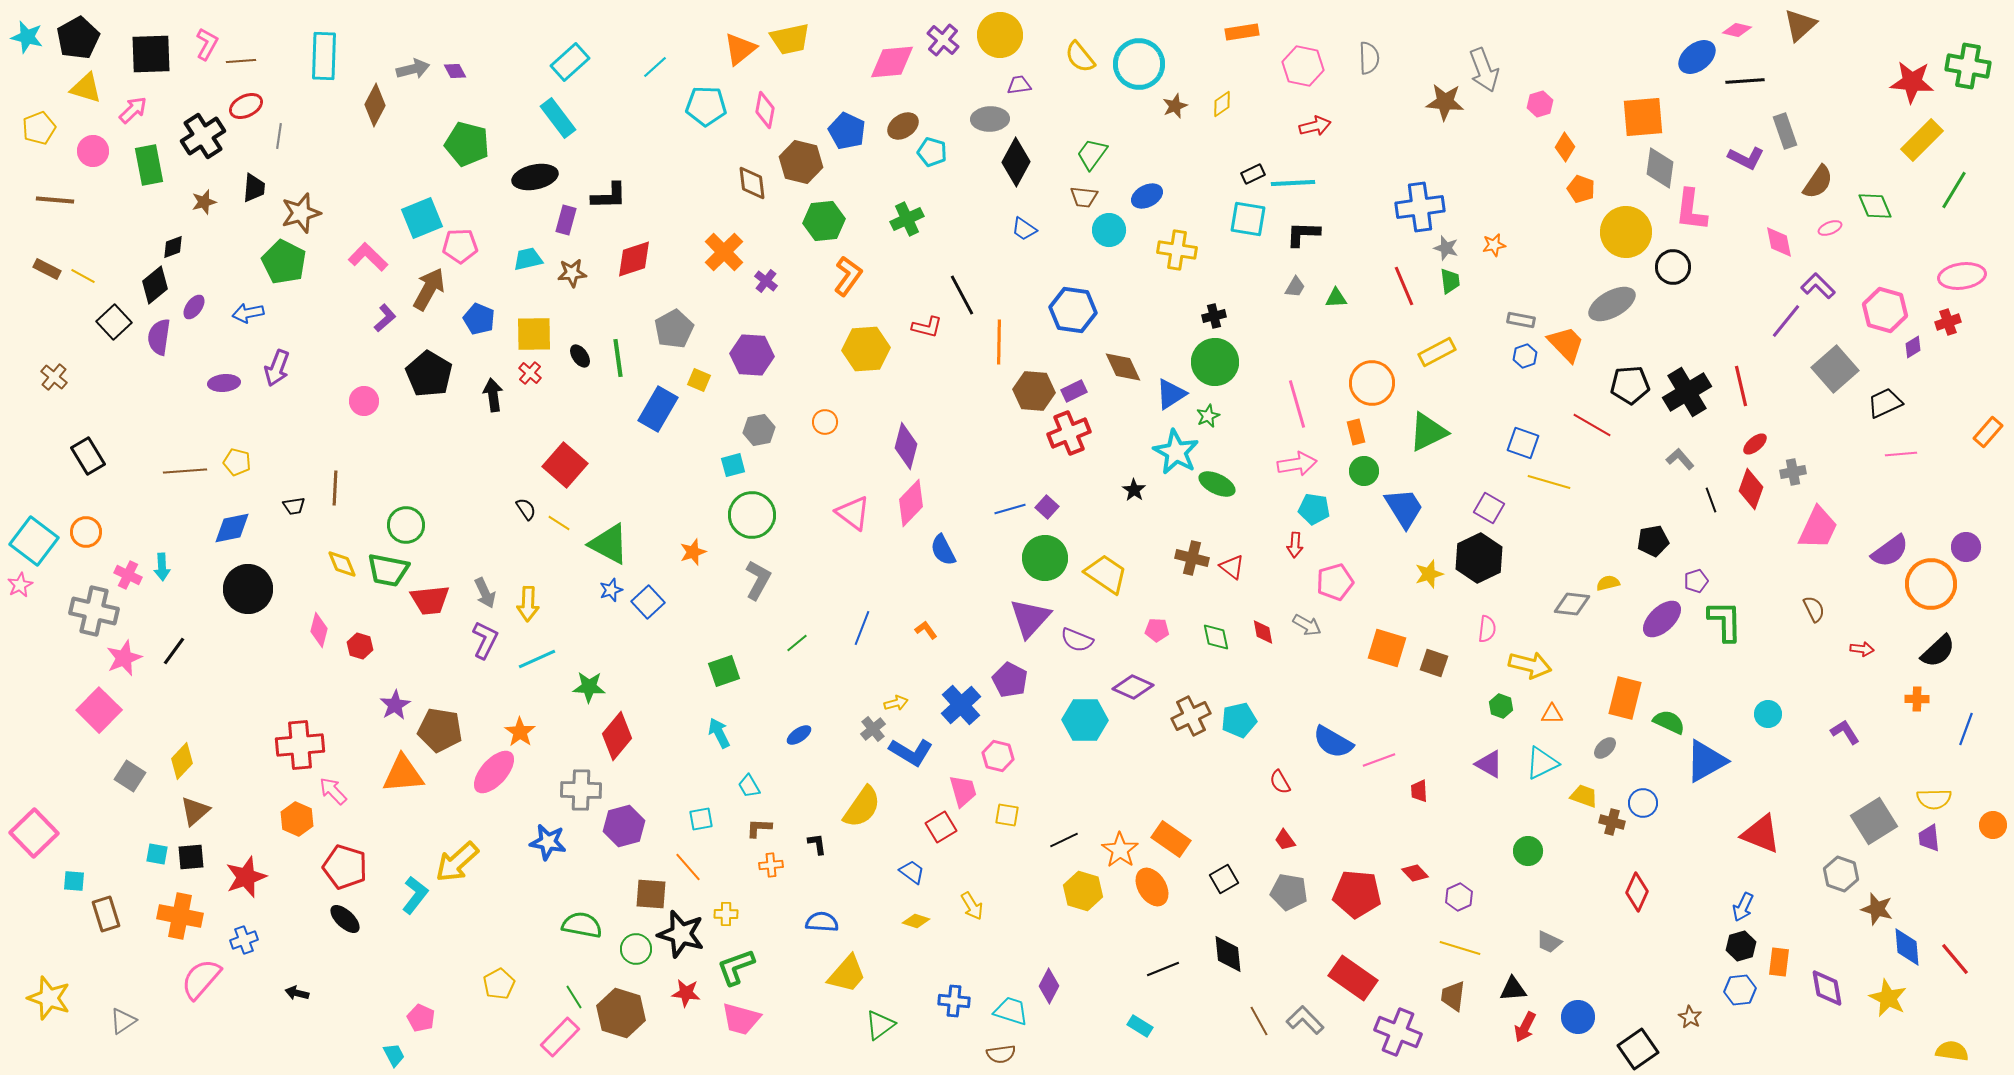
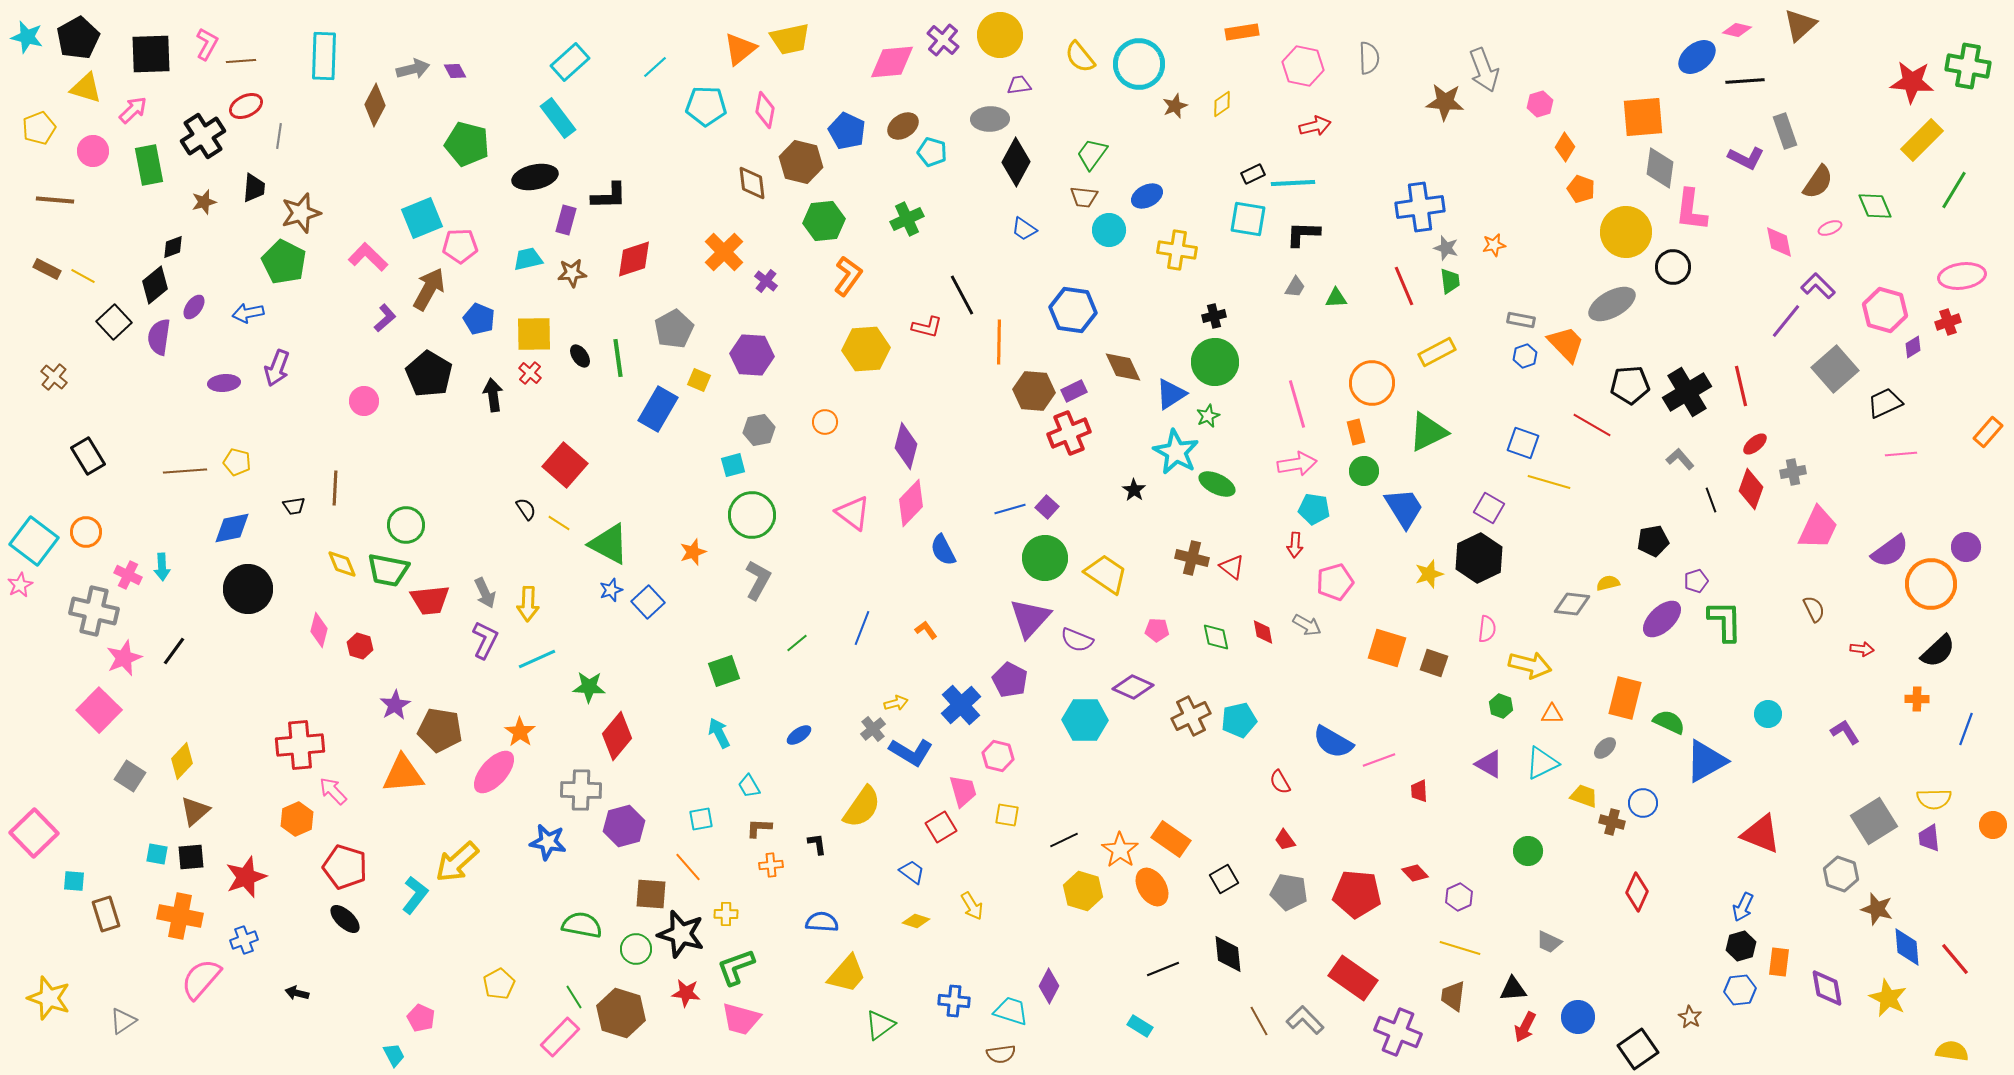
orange hexagon at (297, 819): rotated 12 degrees clockwise
